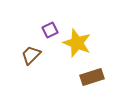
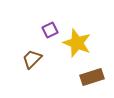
brown trapezoid: moved 1 px right, 4 px down
